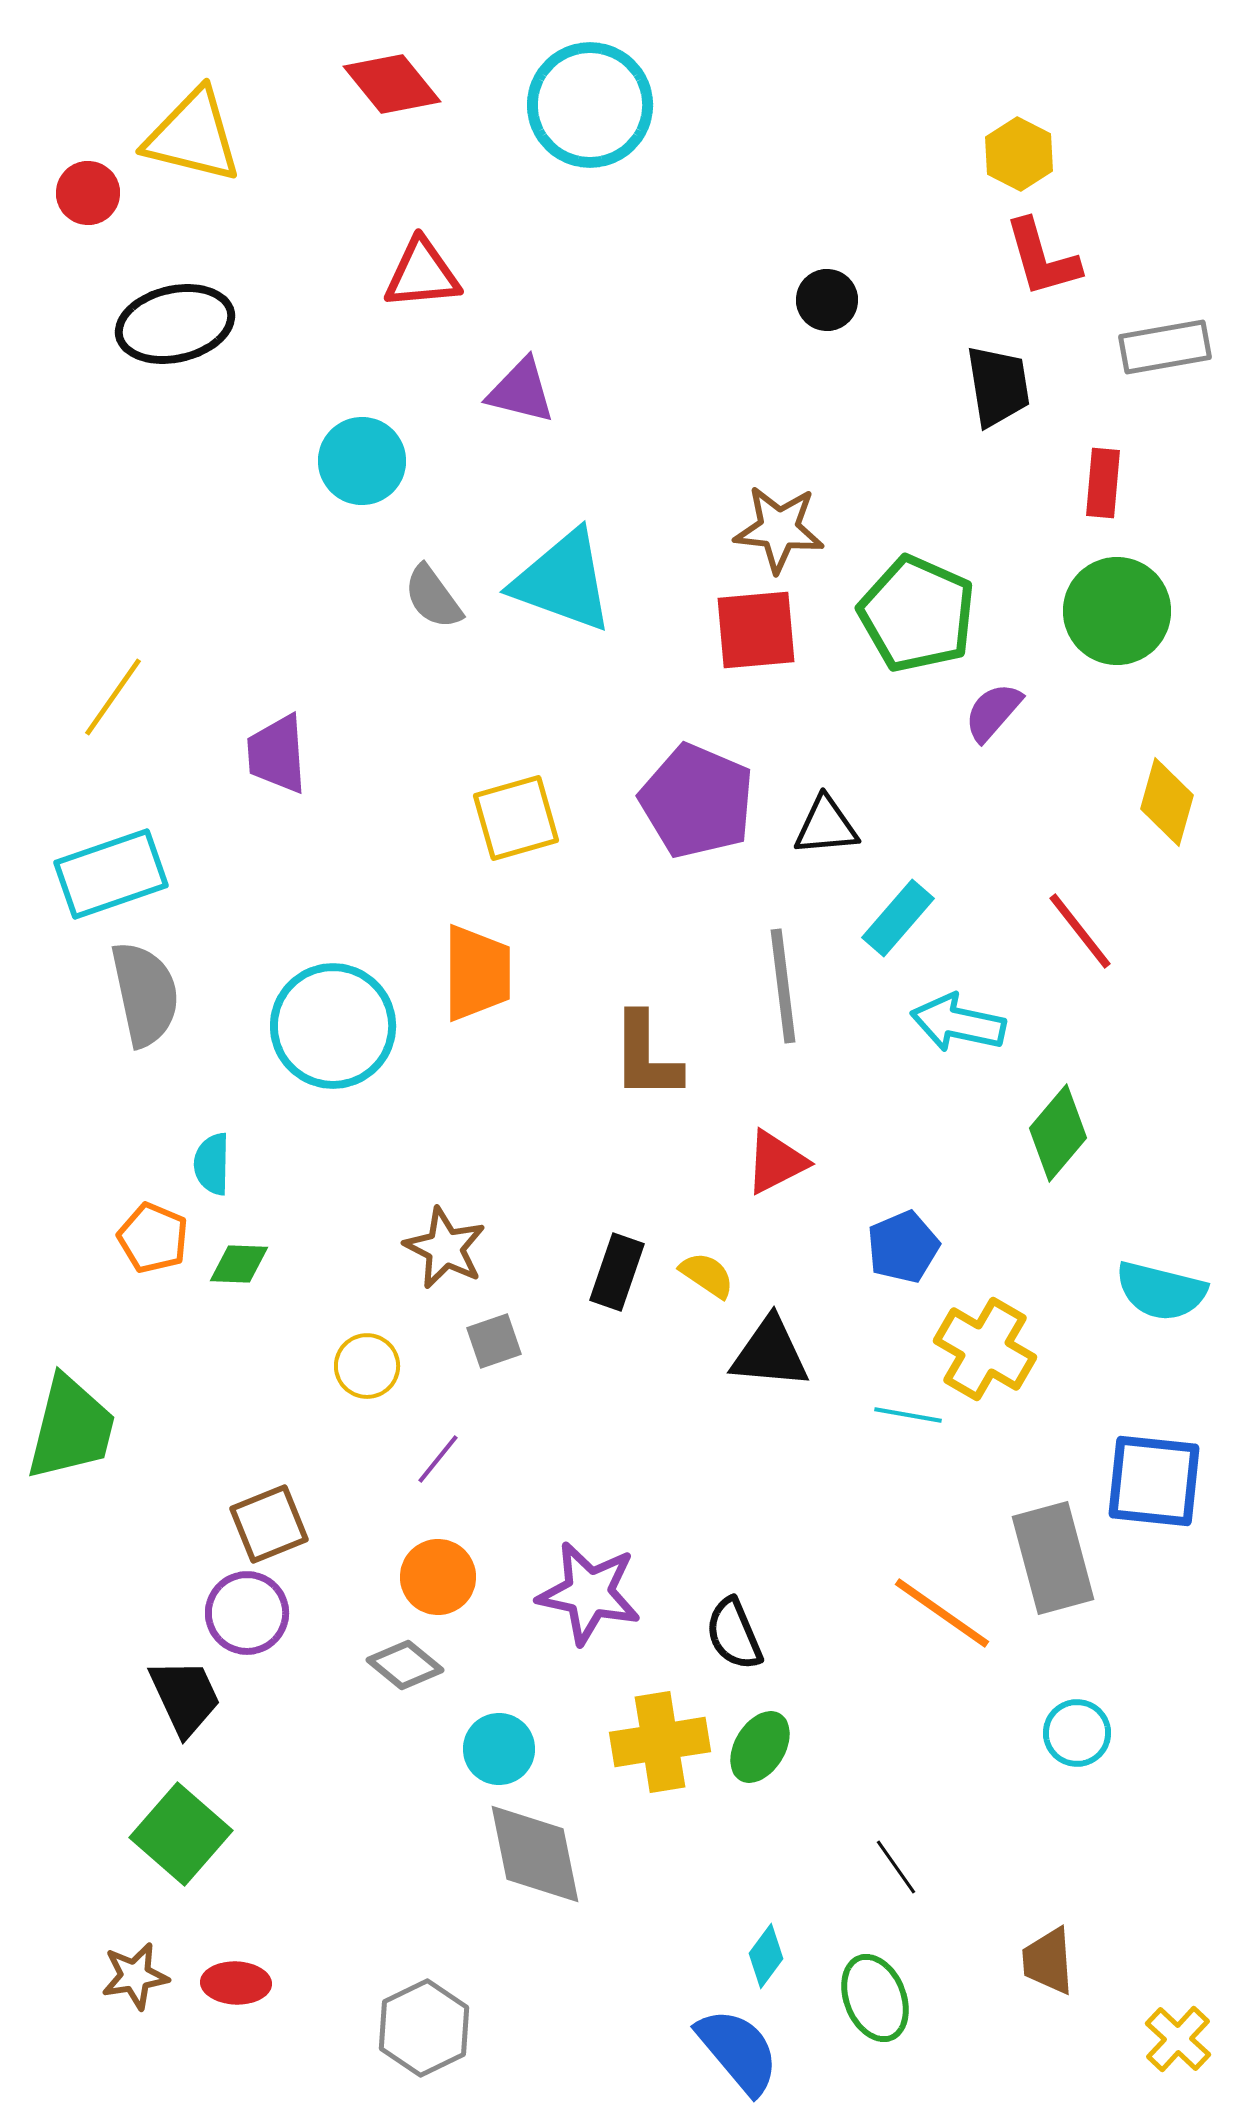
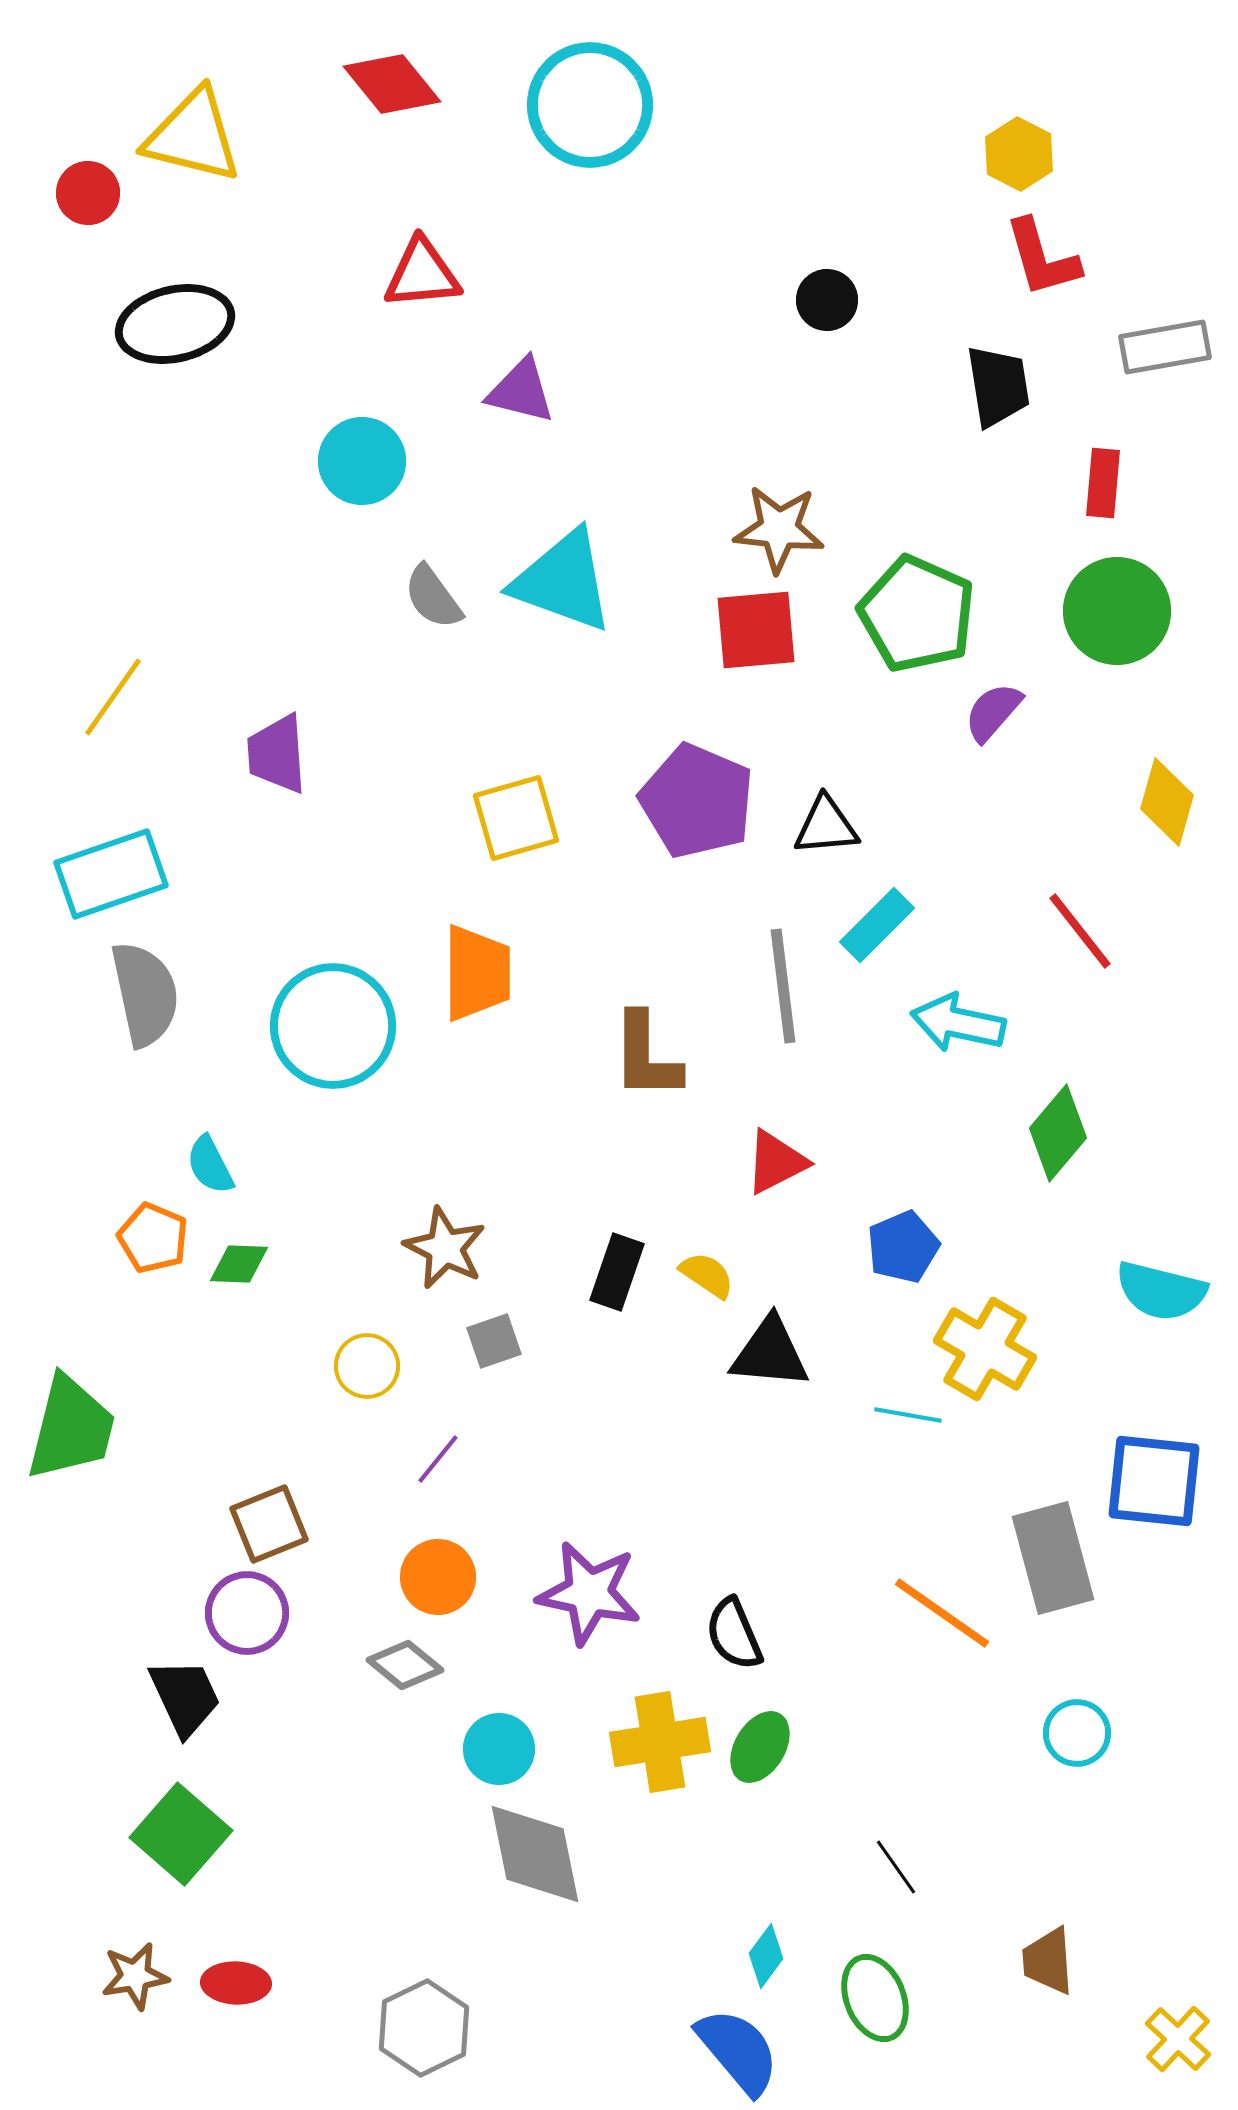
cyan rectangle at (898, 918): moved 21 px left, 7 px down; rotated 4 degrees clockwise
cyan semicircle at (212, 1164): moved 2 px left, 1 px down; rotated 28 degrees counterclockwise
